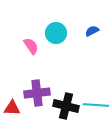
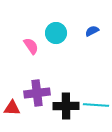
black cross: rotated 15 degrees counterclockwise
